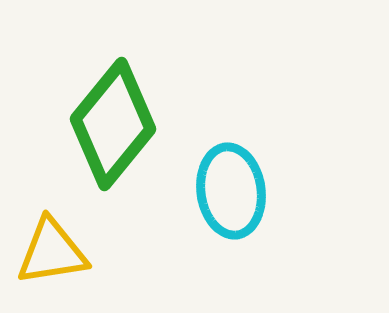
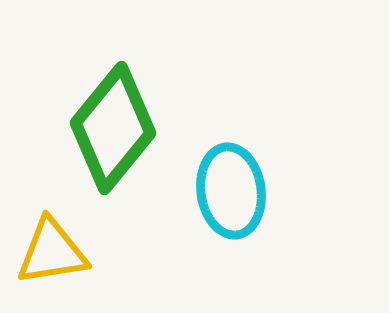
green diamond: moved 4 px down
